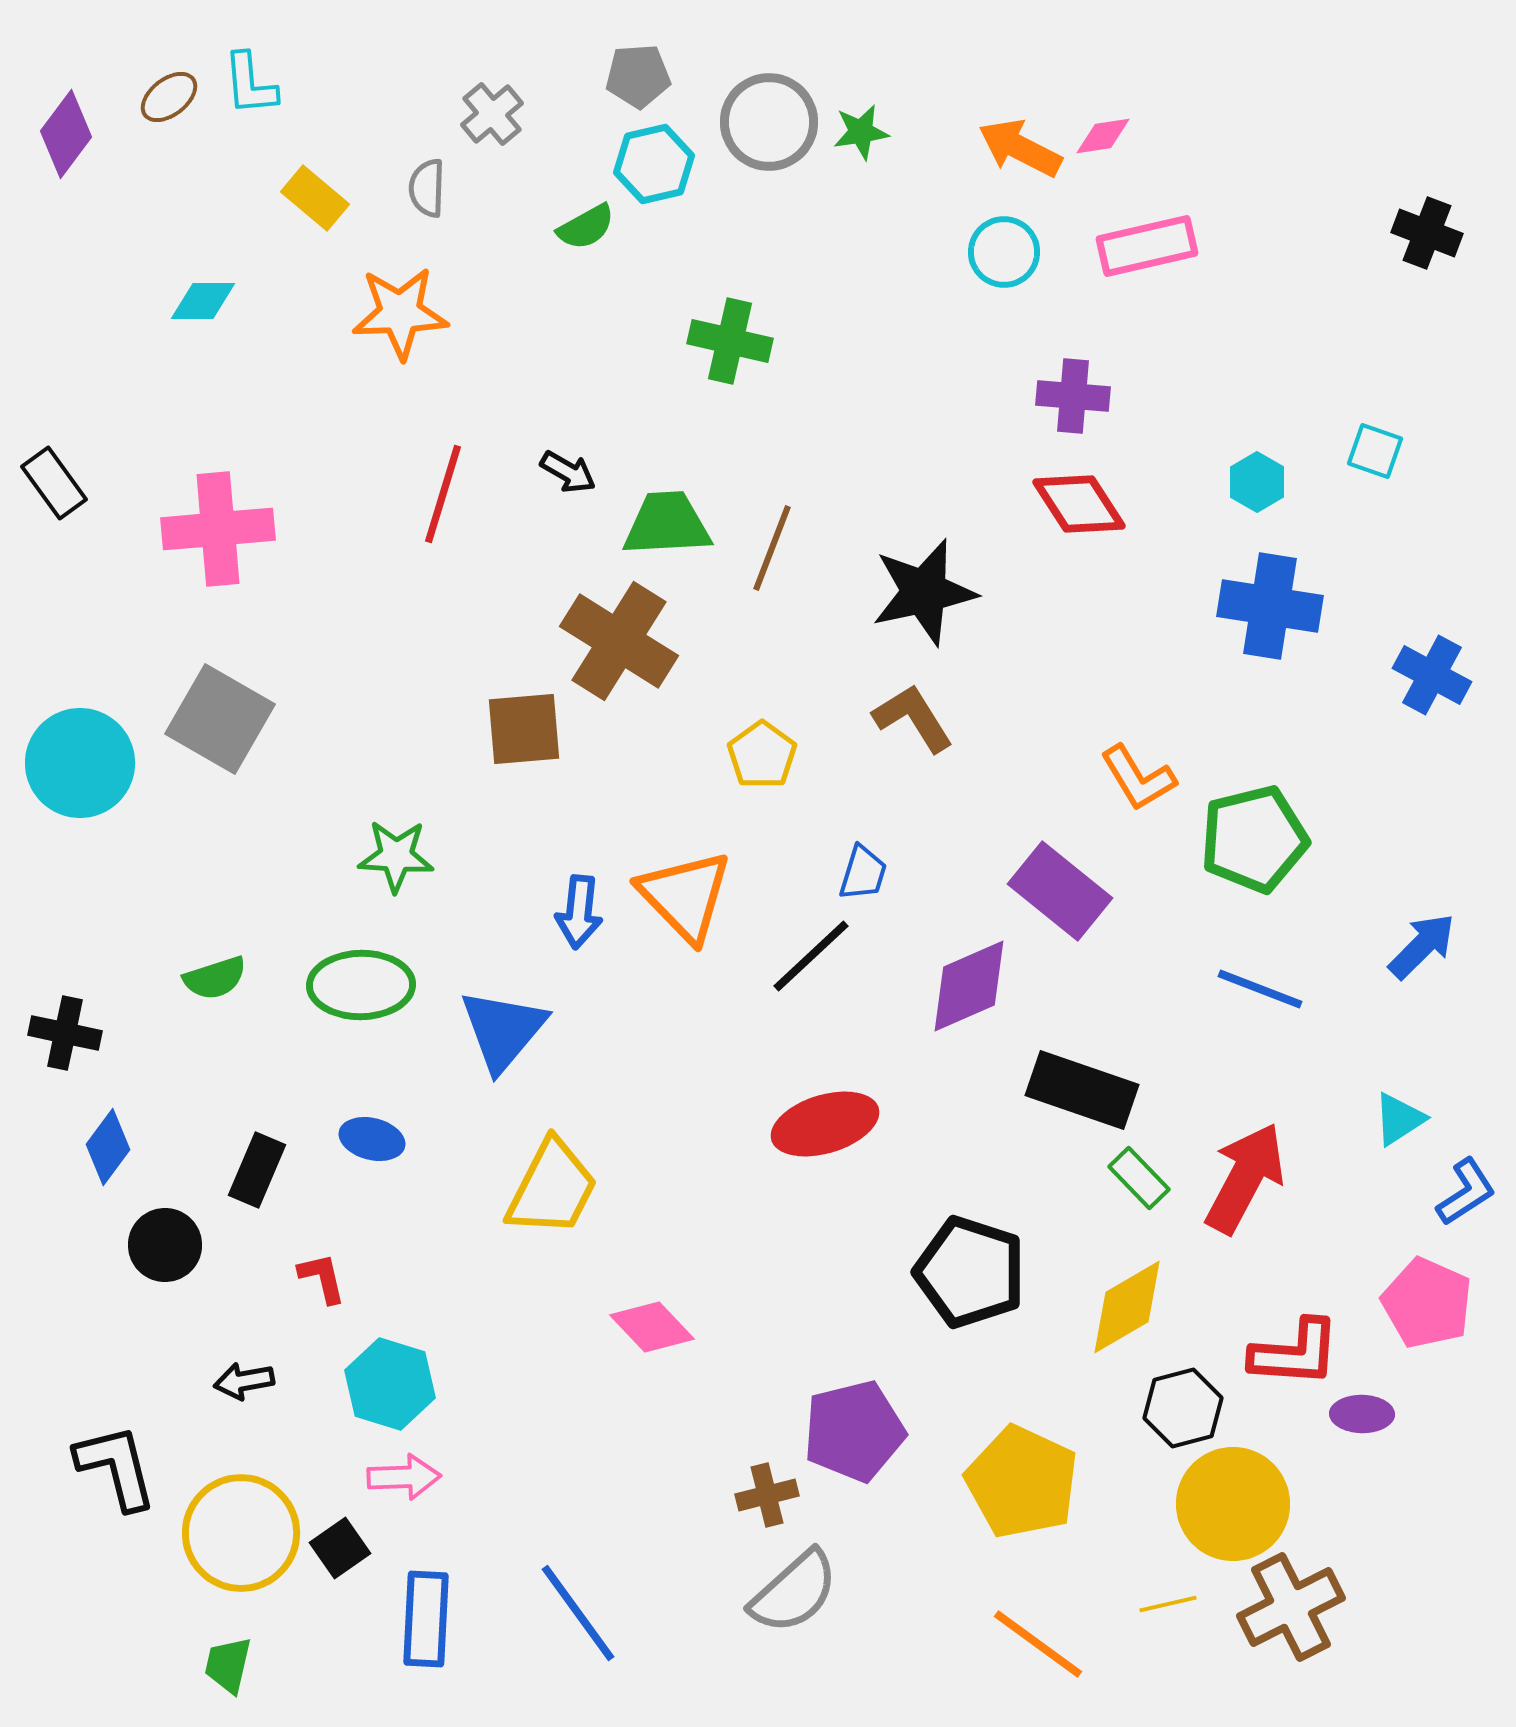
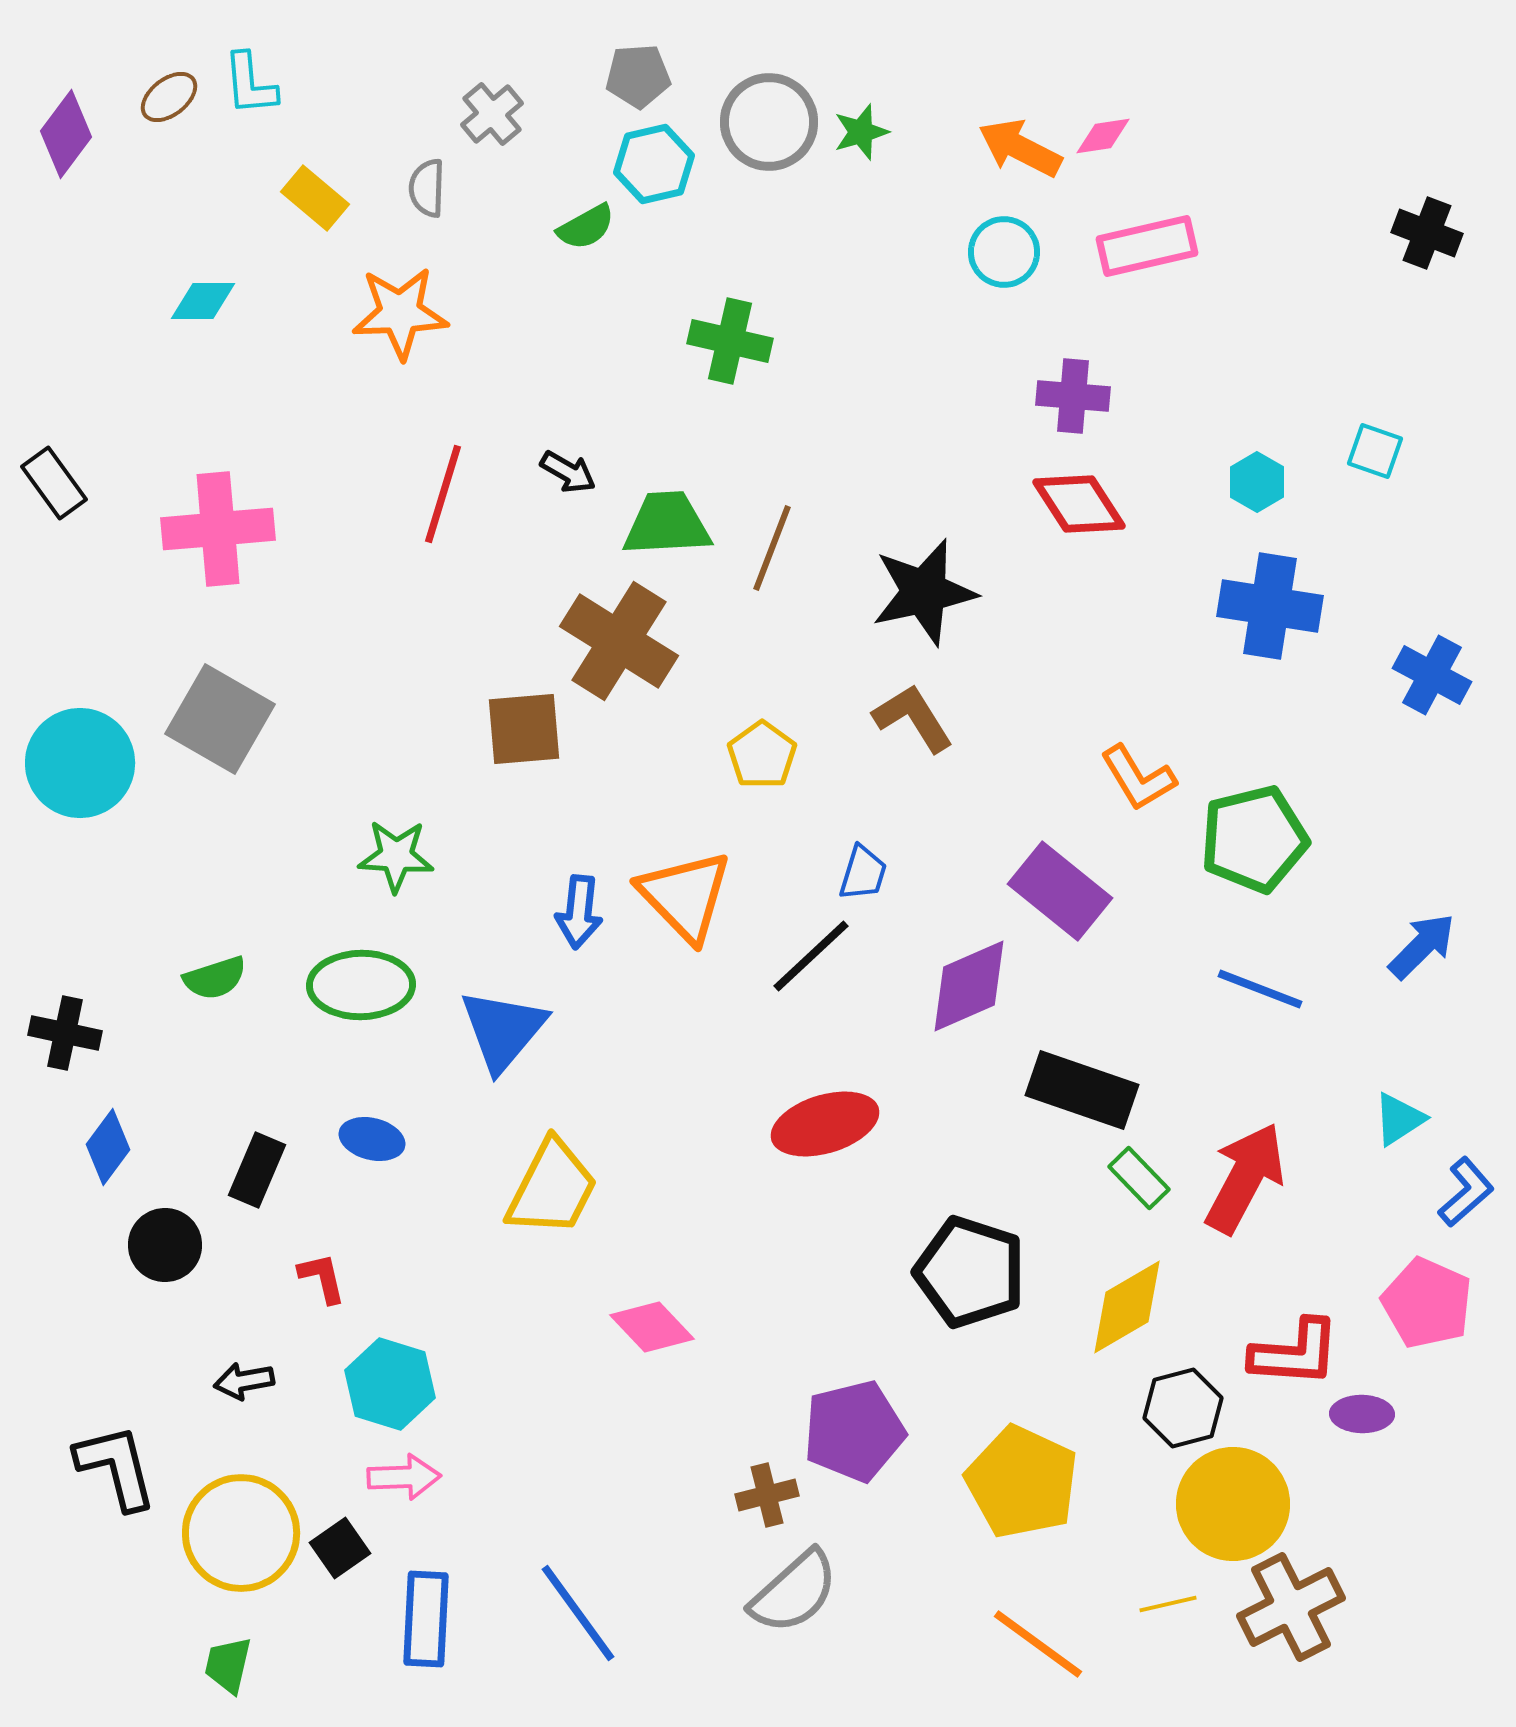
green star at (861, 132): rotated 8 degrees counterclockwise
blue L-shape at (1466, 1192): rotated 8 degrees counterclockwise
